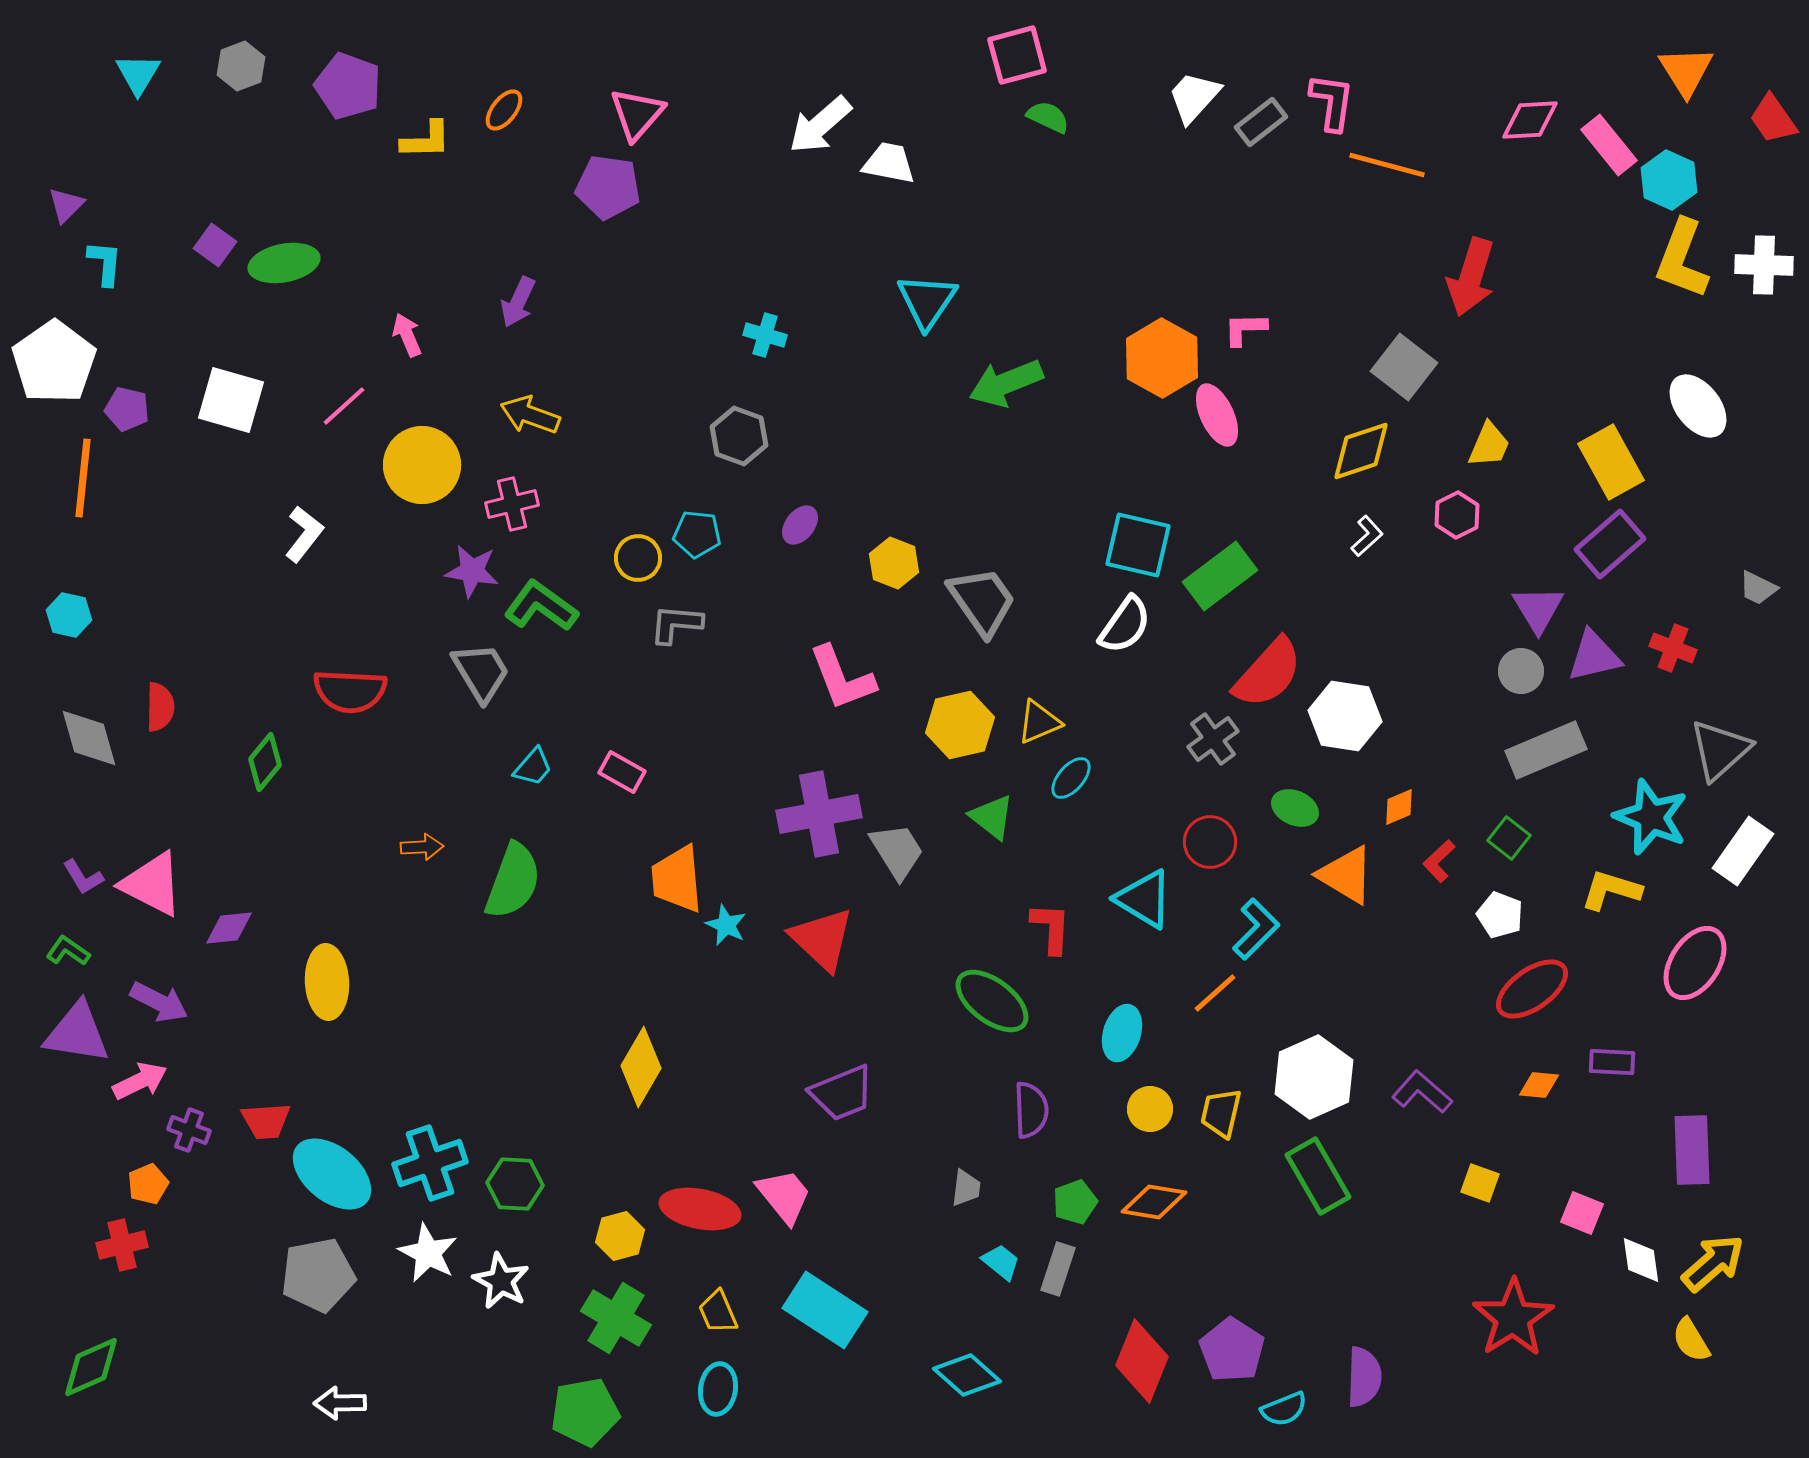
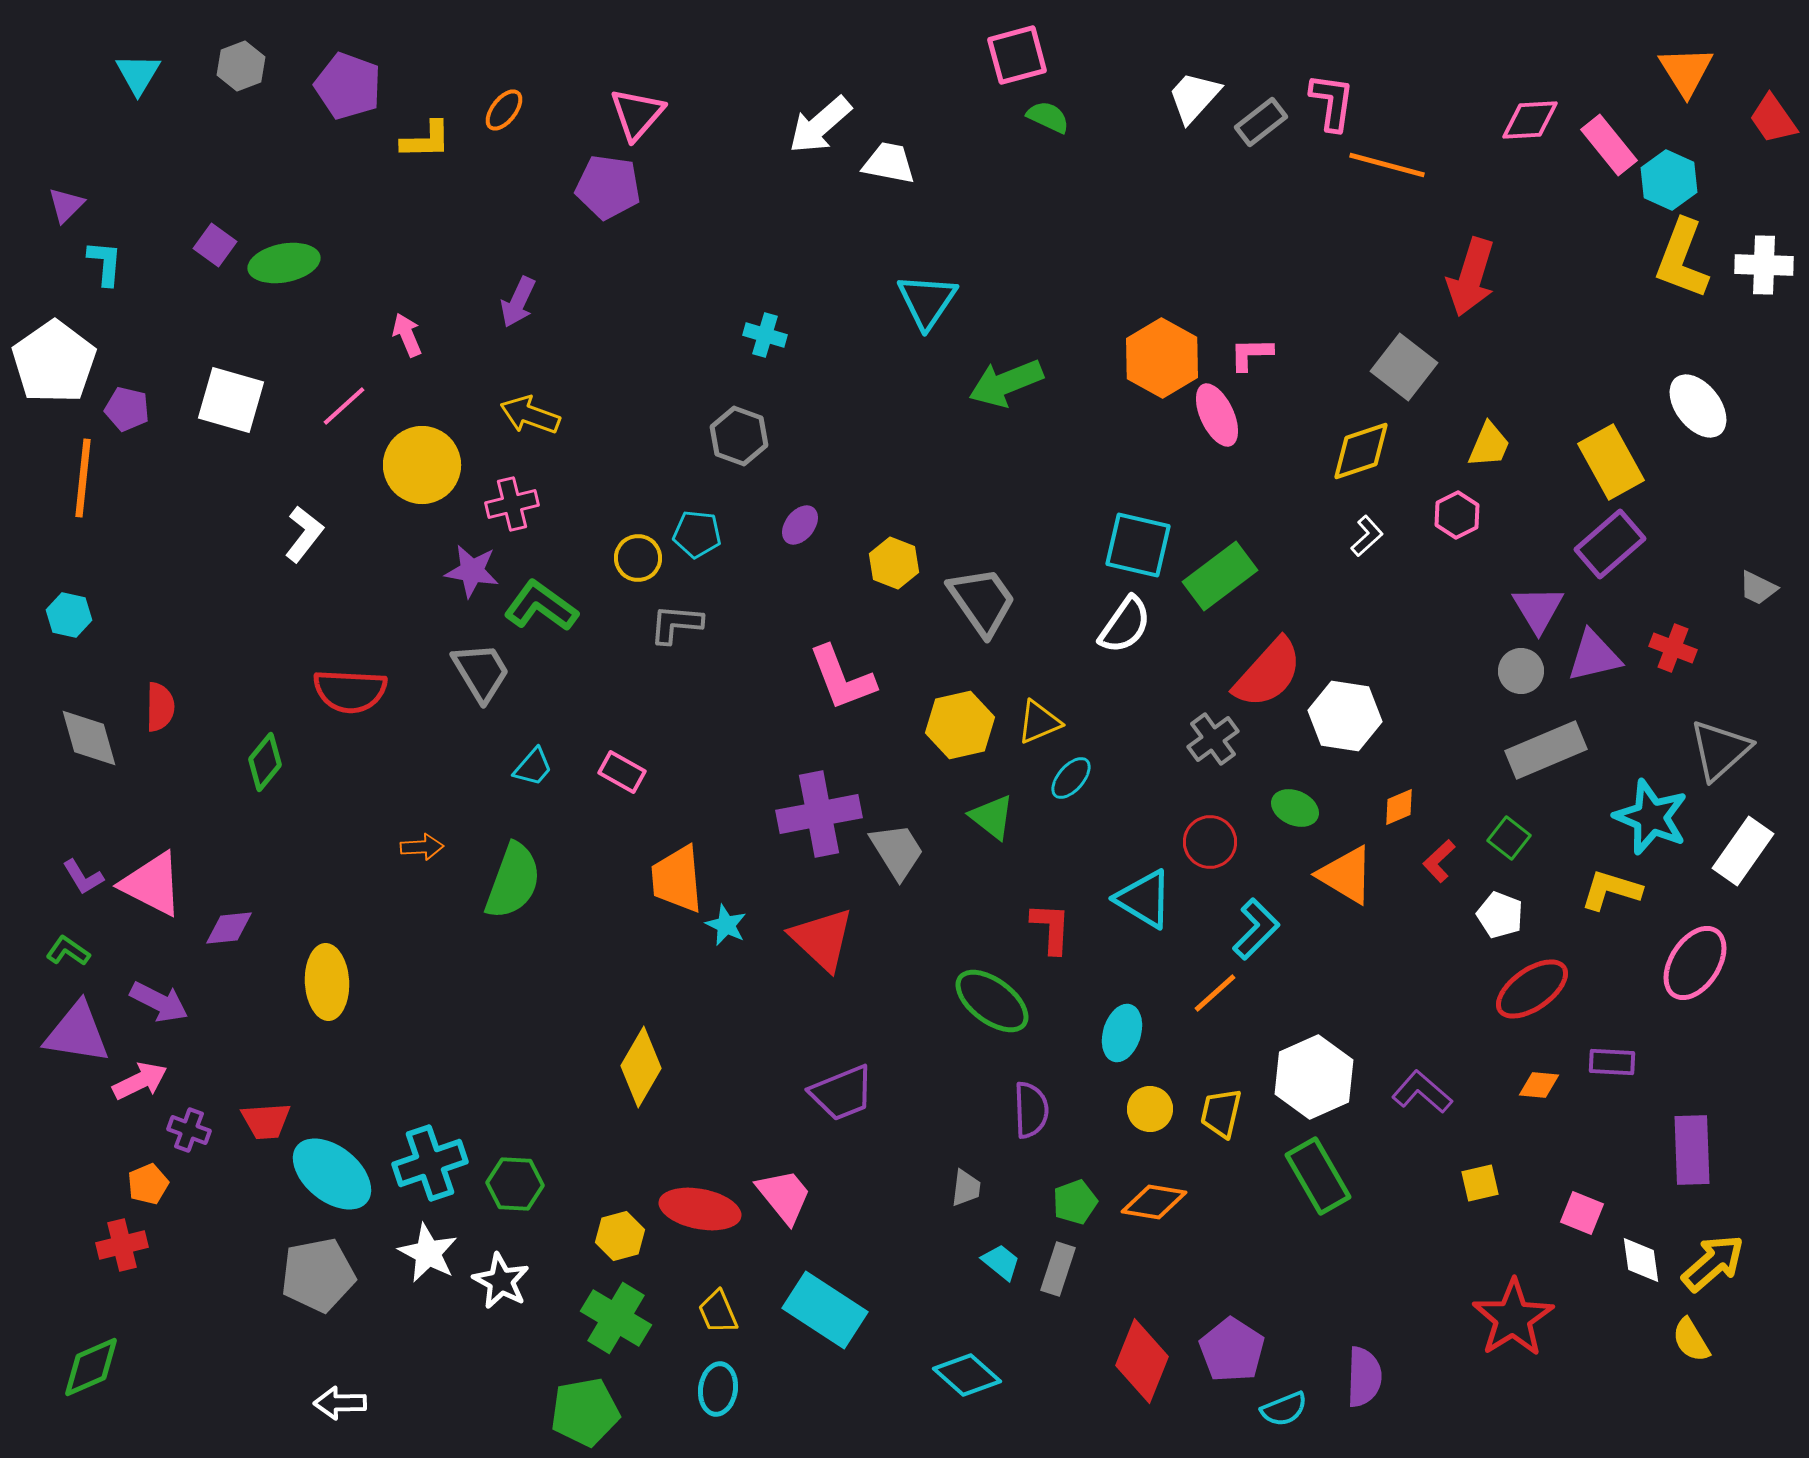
pink L-shape at (1245, 329): moved 6 px right, 25 px down
yellow square at (1480, 1183): rotated 33 degrees counterclockwise
